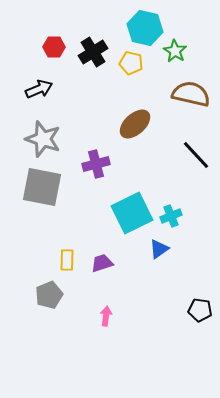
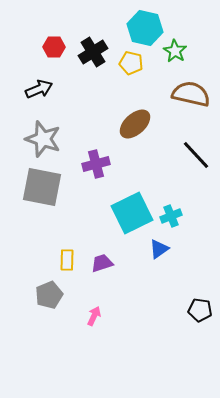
pink arrow: moved 12 px left; rotated 18 degrees clockwise
